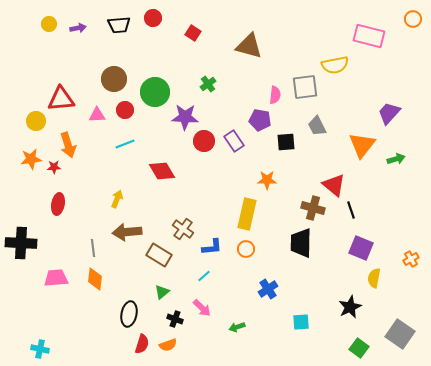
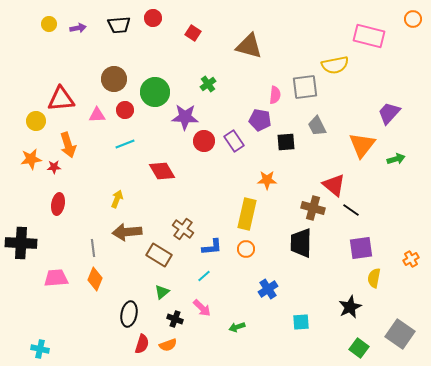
black line at (351, 210): rotated 36 degrees counterclockwise
purple square at (361, 248): rotated 30 degrees counterclockwise
orange diamond at (95, 279): rotated 15 degrees clockwise
